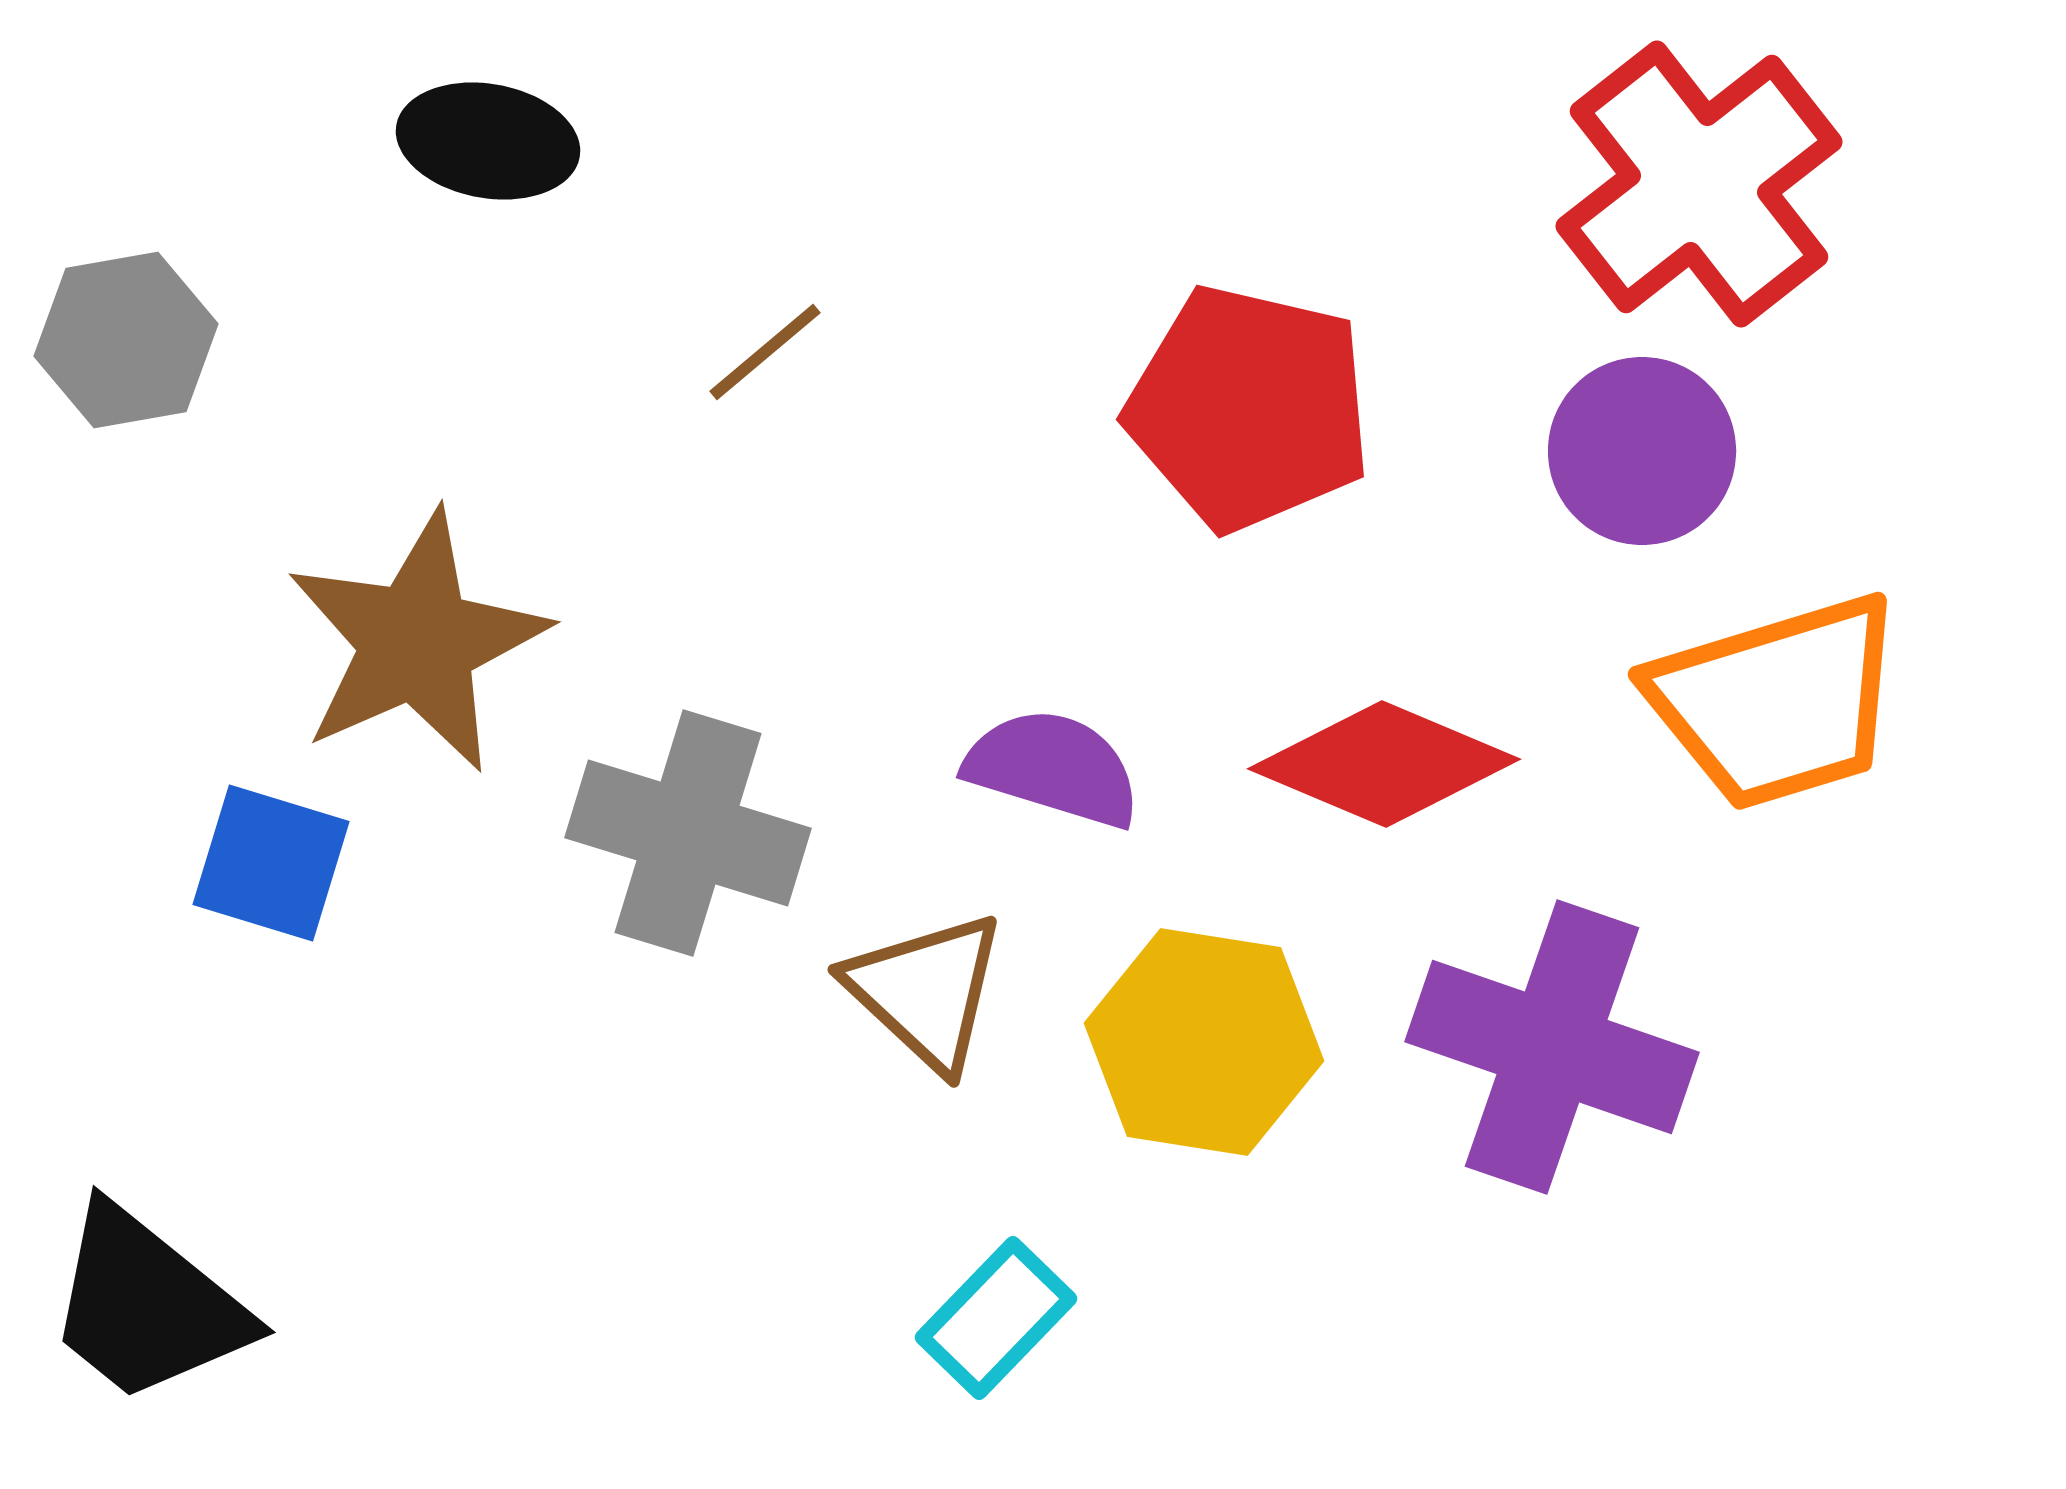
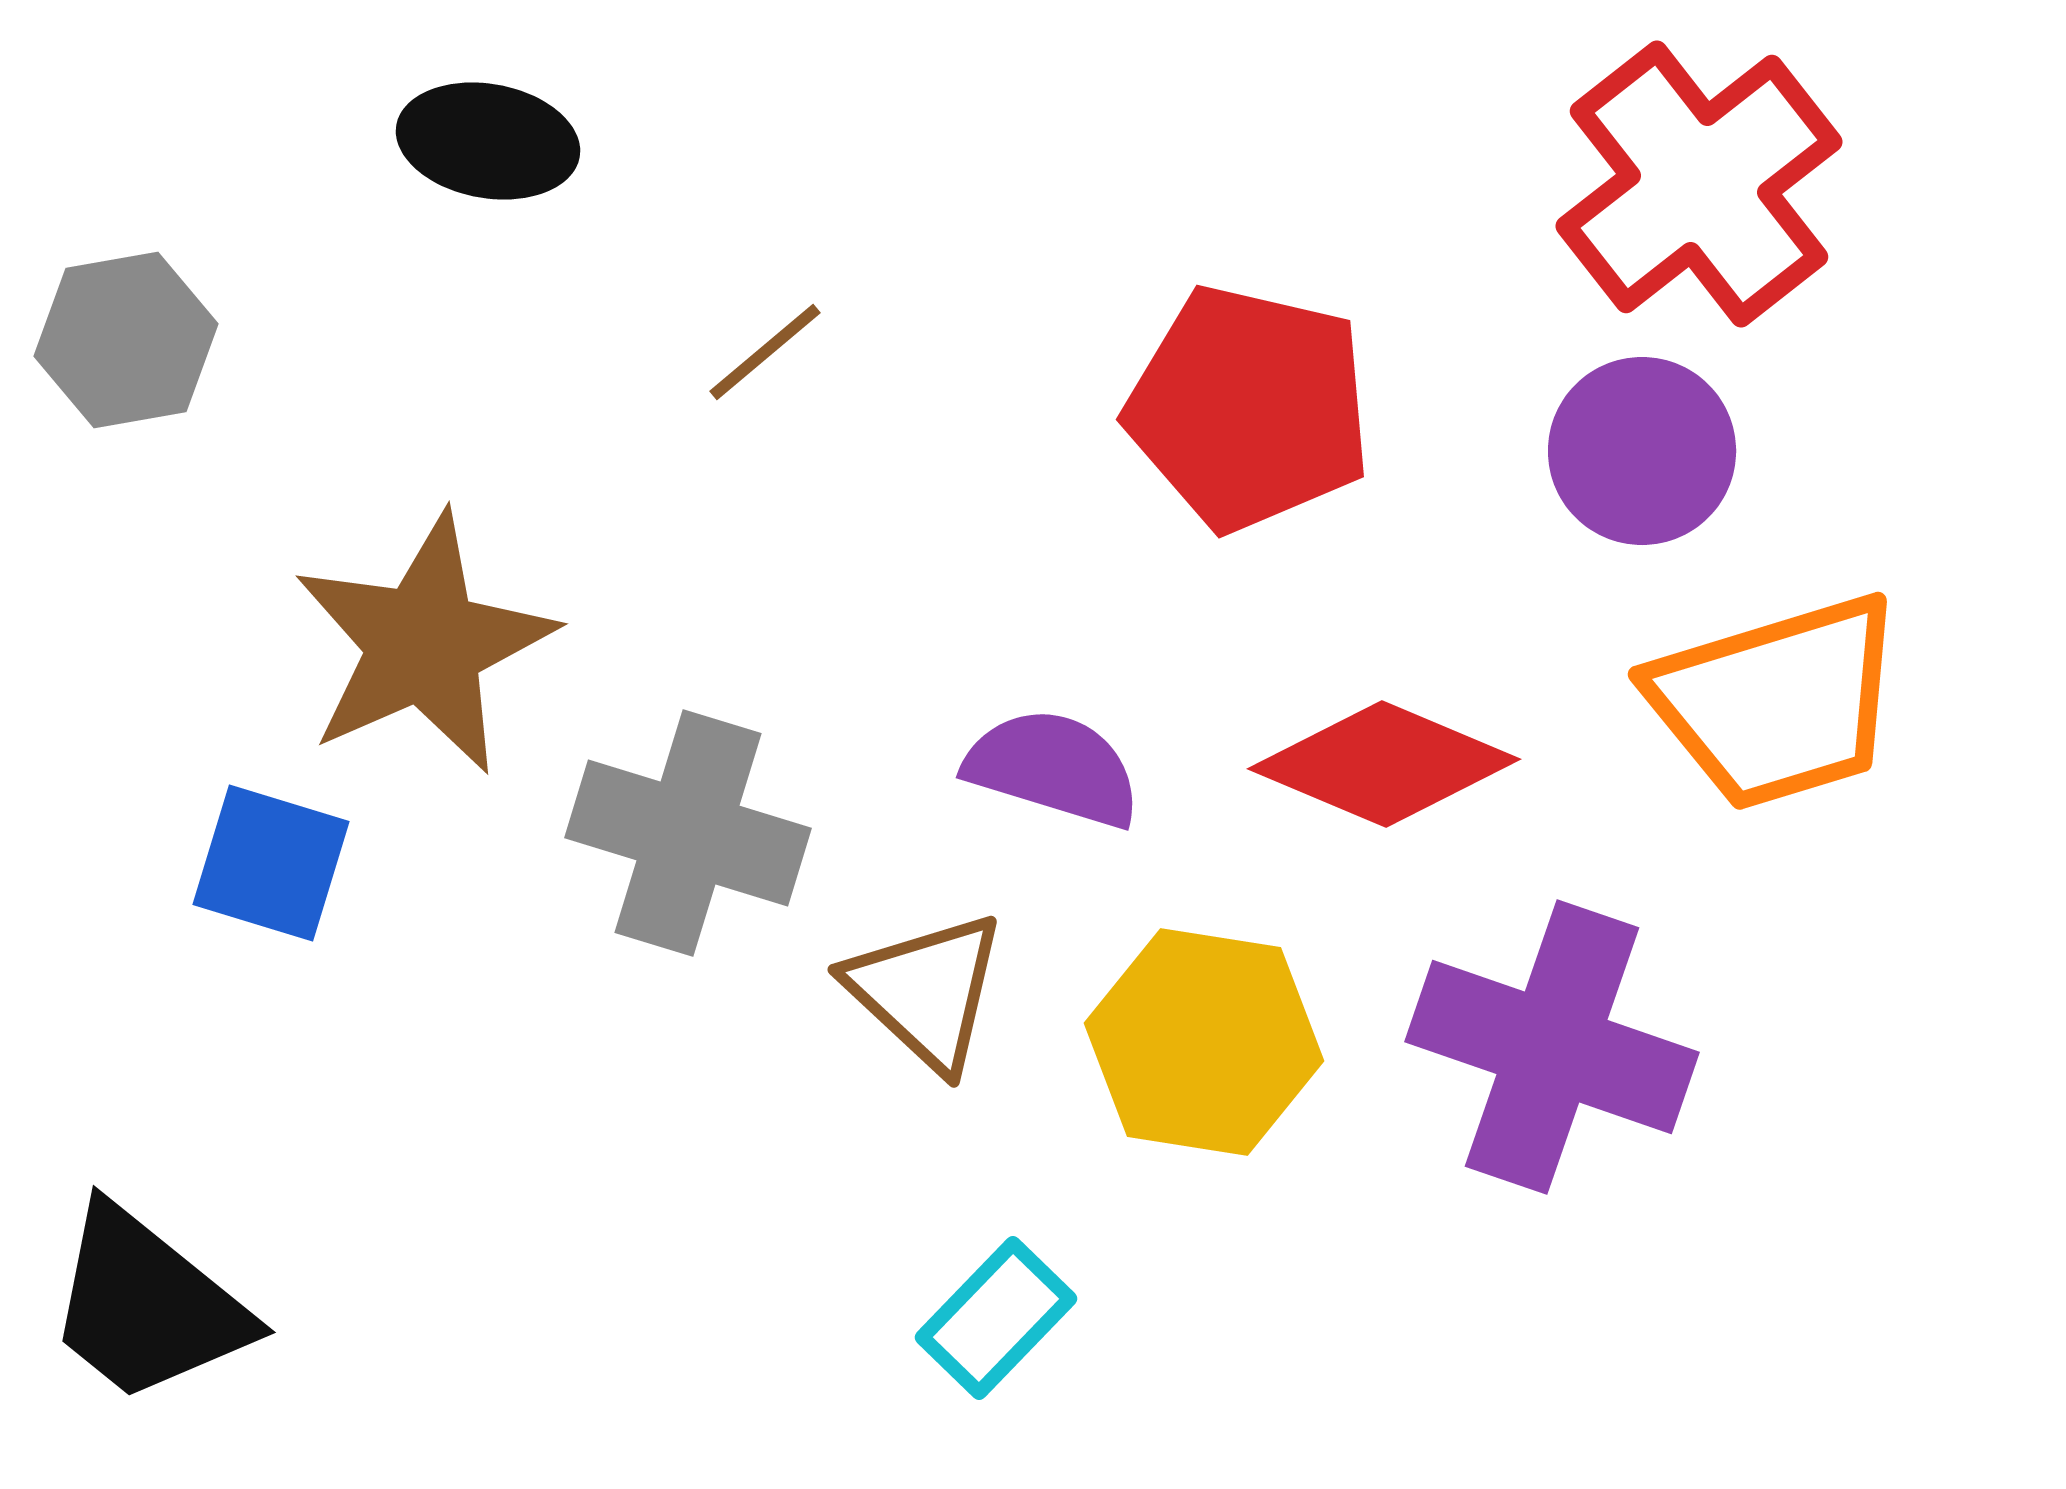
brown star: moved 7 px right, 2 px down
